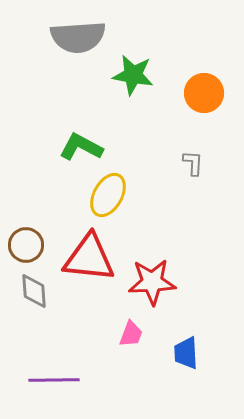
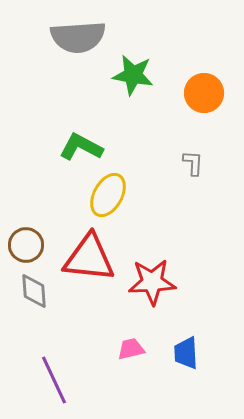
pink trapezoid: moved 15 px down; rotated 124 degrees counterclockwise
purple line: rotated 66 degrees clockwise
